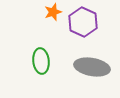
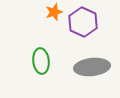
orange star: moved 1 px right
gray ellipse: rotated 16 degrees counterclockwise
